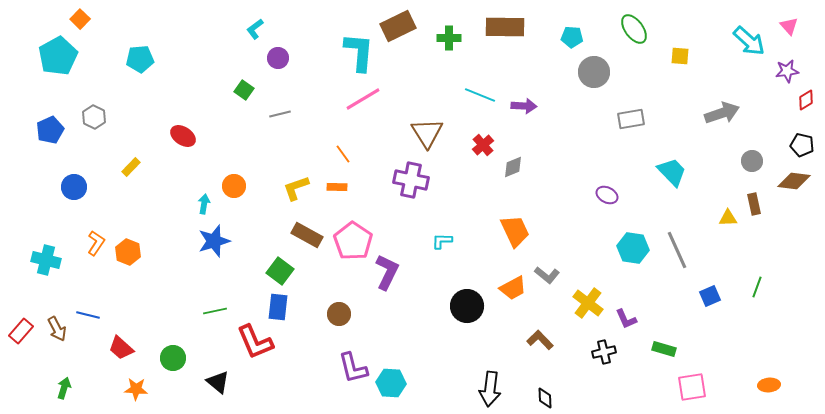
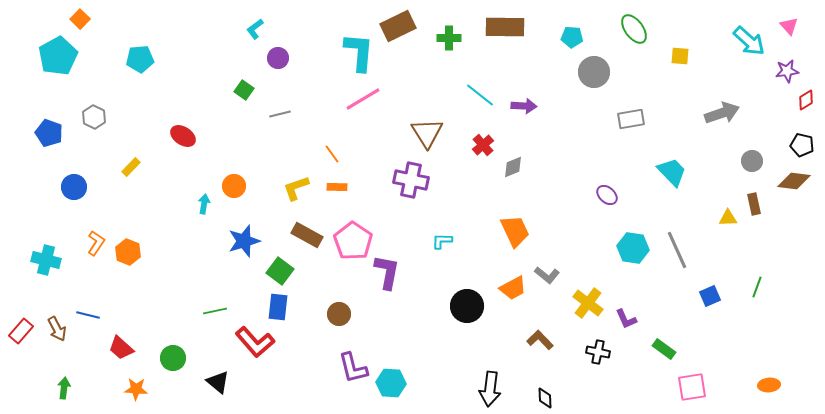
cyan line at (480, 95): rotated 16 degrees clockwise
blue pentagon at (50, 130): moved 1 px left, 3 px down; rotated 28 degrees counterclockwise
orange line at (343, 154): moved 11 px left
purple ellipse at (607, 195): rotated 15 degrees clockwise
blue star at (214, 241): moved 30 px right
purple L-shape at (387, 272): rotated 15 degrees counterclockwise
red L-shape at (255, 342): rotated 18 degrees counterclockwise
green rectangle at (664, 349): rotated 20 degrees clockwise
black cross at (604, 352): moved 6 px left; rotated 25 degrees clockwise
green arrow at (64, 388): rotated 10 degrees counterclockwise
